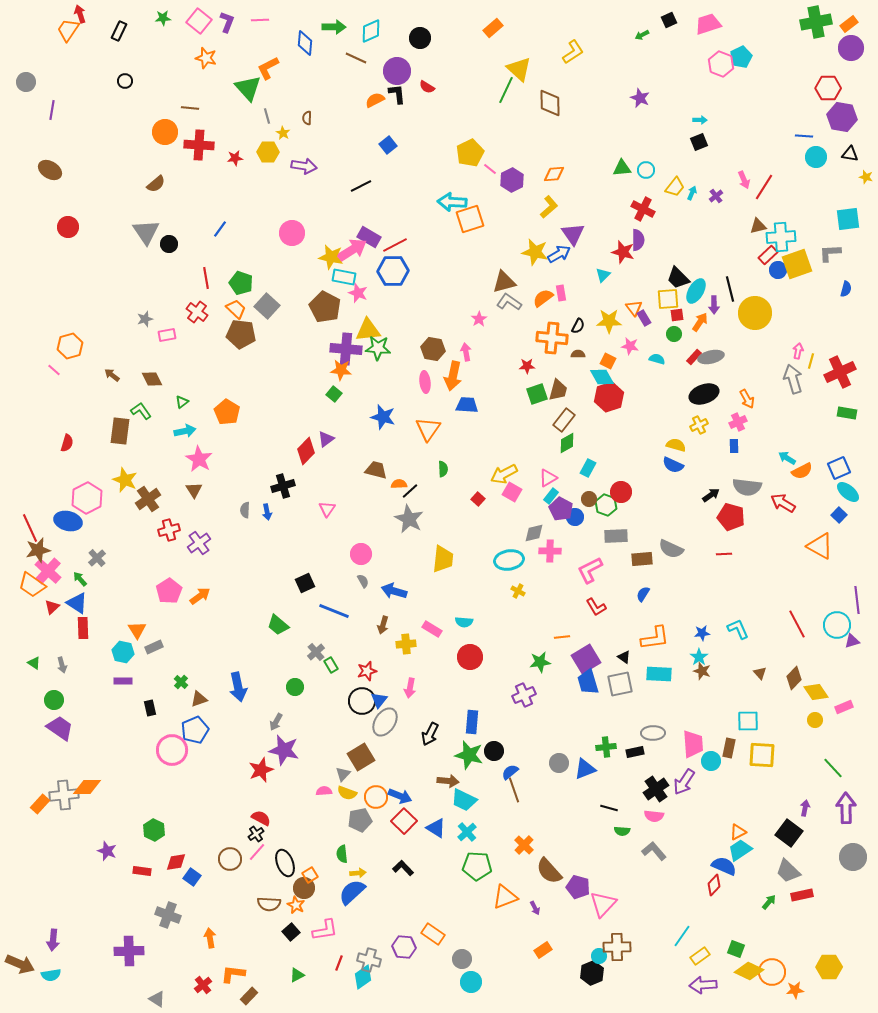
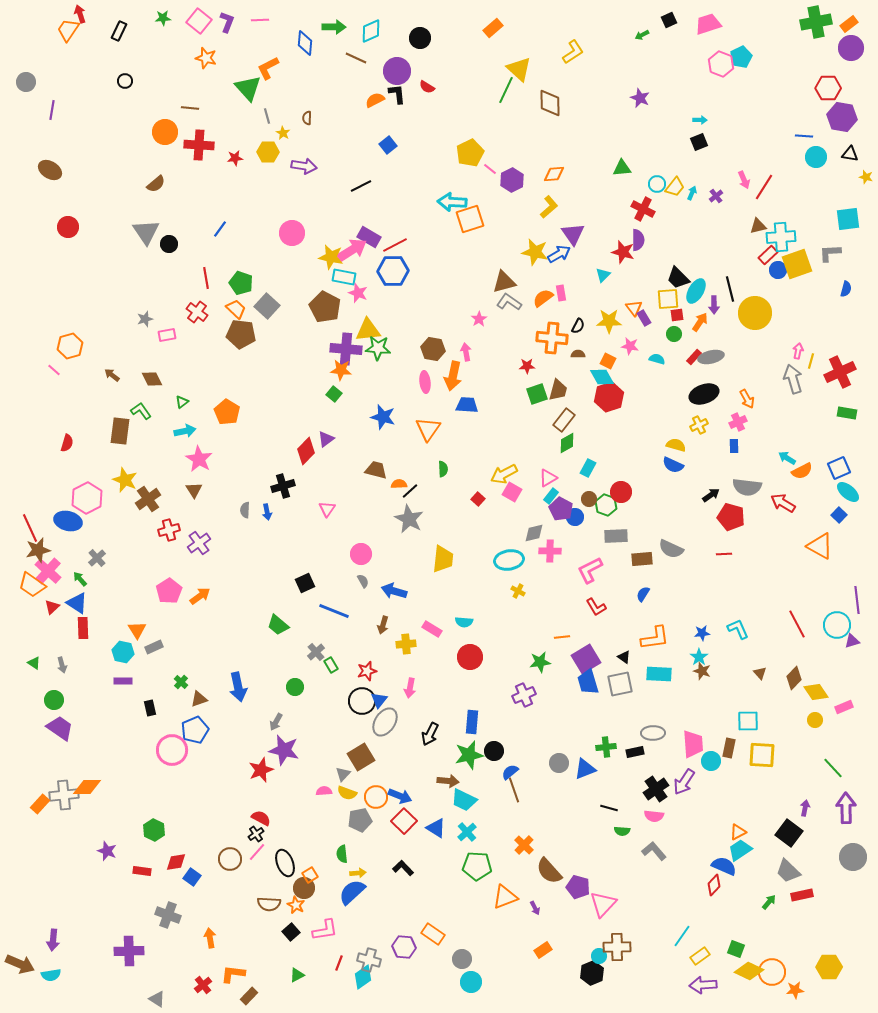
cyan circle at (646, 170): moved 11 px right, 14 px down
green star at (469, 755): rotated 28 degrees counterclockwise
